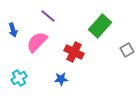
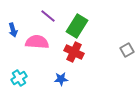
green rectangle: moved 23 px left; rotated 10 degrees counterclockwise
pink semicircle: rotated 50 degrees clockwise
